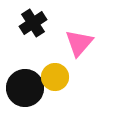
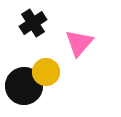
yellow circle: moved 9 px left, 5 px up
black circle: moved 1 px left, 2 px up
